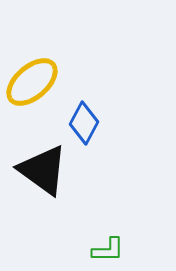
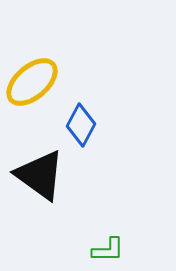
blue diamond: moved 3 px left, 2 px down
black triangle: moved 3 px left, 5 px down
